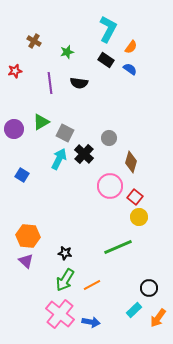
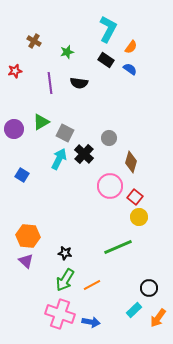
pink cross: rotated 20 degrees counterclockwise
